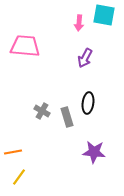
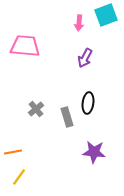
cyan square: moved 2 px right; rotated 30 degrees counterclockwise
gray cross: moved 6 px left, 2 px up; rotated 21 degrees clockwise
